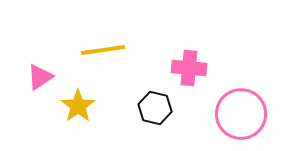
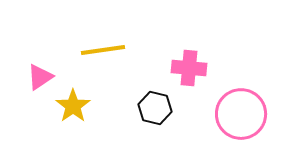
yellow star: moved 5 px left
